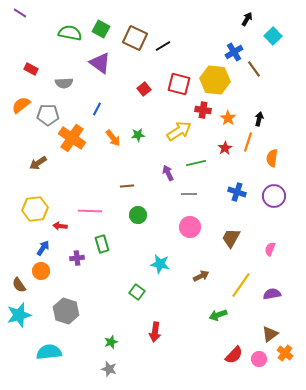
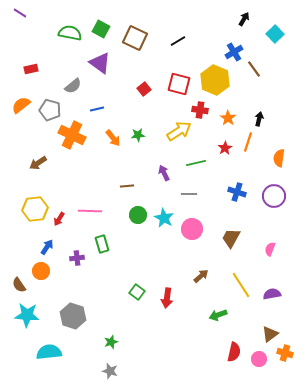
black arrow at (247, 19): moved 3 px left
cyan square at (273, 36): moved 2 px right, 2 px up
black line at (163, 46): moved 15 px right, 5 px up
red rectangle at (31, 69): rotated 40 degrees counterclockwise
yellow hexagon at (215, 80): rotated 16 degrees clockwise
gray semicircle at (64, 83): moved 9 px right, 3 px down; rotated 36 degrees counterclockwise
blue line at (97, 109): rotated 48 degrees clockwise
red cross at (203, 110): moved 3 px left
gray pentagon at (48, 115): moved 2 px right, 5 px up; rotated 15 degrees clockwise
orange cross at (72, 138): moved 3 px up; rotated 8 degrees counterclockwise
orange semicircle at (272, 158): moved 7 px right
purple arrow at (168, 173): moved 4 px left
red arrow at (60, 226): moved 1 px left, 7 px up; rotated 64 degrees counterclockwise
pink circle at (190, 227): moved 2 px right, 2 px down
blue arrow at (43, 248): moved 4 px right, 1 px up
cyan star at (160, 264): moved 4 px right, 46 px up; rotated 18 degrees clockwise
brown arrow at (201, 276): rotated 14 degrees counterclockwise
yellow line at (241, 285): rotated 68 degrees counterclockwise
gray hexagon at (66, 311): moved 7 px right, 5 px down
cyan star at (19, 315): moved 8 px right; rotated 20 degrees clockwise
red arrow at (155, 332): moved 12 px right, 34 px up
orange cross at (285, 353): rotated 21 degrees counterclockwise
red semicircle at (234, 355): moved 3 px up; rotated 30 degrees counterclockwise
gray star at (109, 369): moved 1 px right, 2 px down
